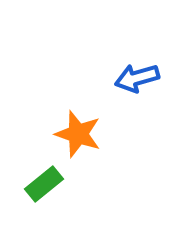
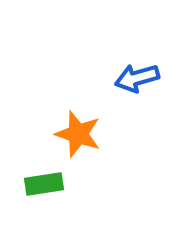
green rectangle: rotated 30 degrees clockwise
